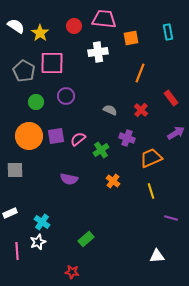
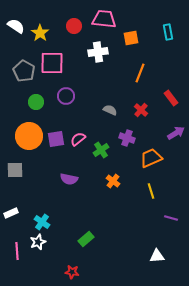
purple square: moved 3 px down
white rectangle: moved 1 px right
